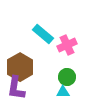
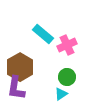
cyan triangle: moved 2 px left, 2 px down; rotated 32 degrees counterclockwise
